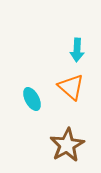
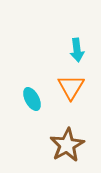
cyan arrow: rotated 10 degrees counterclockwise
orange triangle: rotated 20 degrees clockwise
